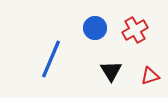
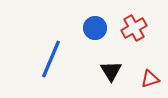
red cross: moved 1 px left, 2 px up
red triangle: moved 3 px down
